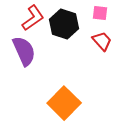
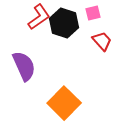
pink square: moved 7 px left; rotated 21 degrees counterclockwise
red L-shape: moved 6 px right, 1 px up
black hexagon: moved 1 px up
purple semicircle: moved 15 px down
